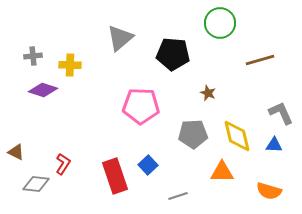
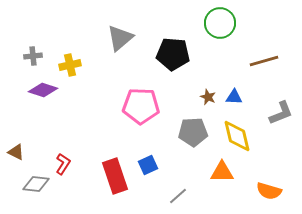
brown line: moved 4 px right, 1 px down
yellow cross: rotated 15 degrees counterclockwise
brown star: moved 4 px down
gray L-shape: rotated 92 degrees clockwise
gray pentagon: moved 2 px up
blue triangle: moved 40 px left, 48 px up
blue square: rotated 18 degrees clockwise
gray line: rotated 24 degrees counterclockwise
